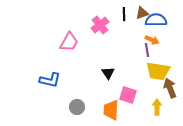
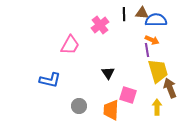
brown triangle: rotated 24 degrees clockwise
pink trapezoid: moved 1 px right, 3 px down
yellow trapezoid: rotated 115 degrees counterclockwise
gray circle: moved 2 px right, 1 px up
